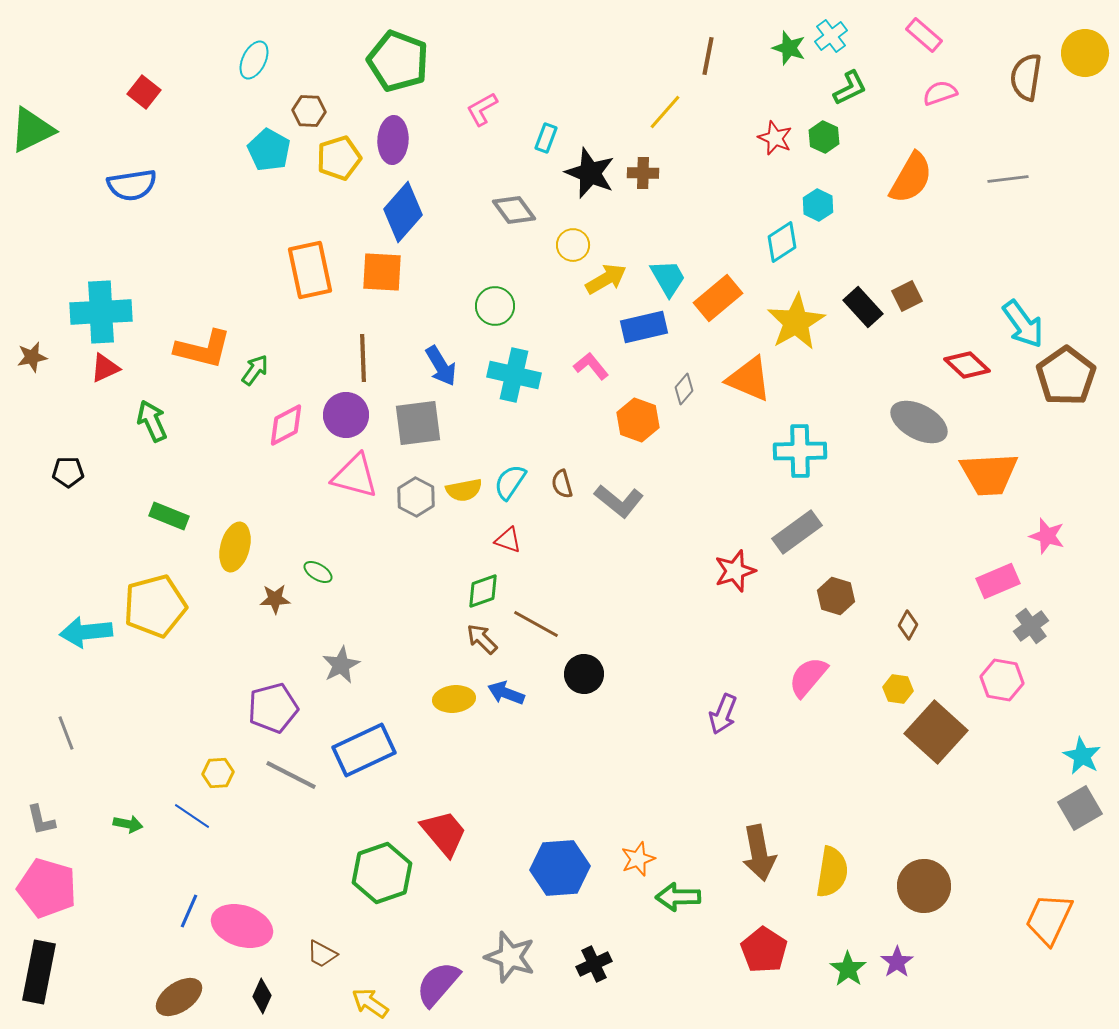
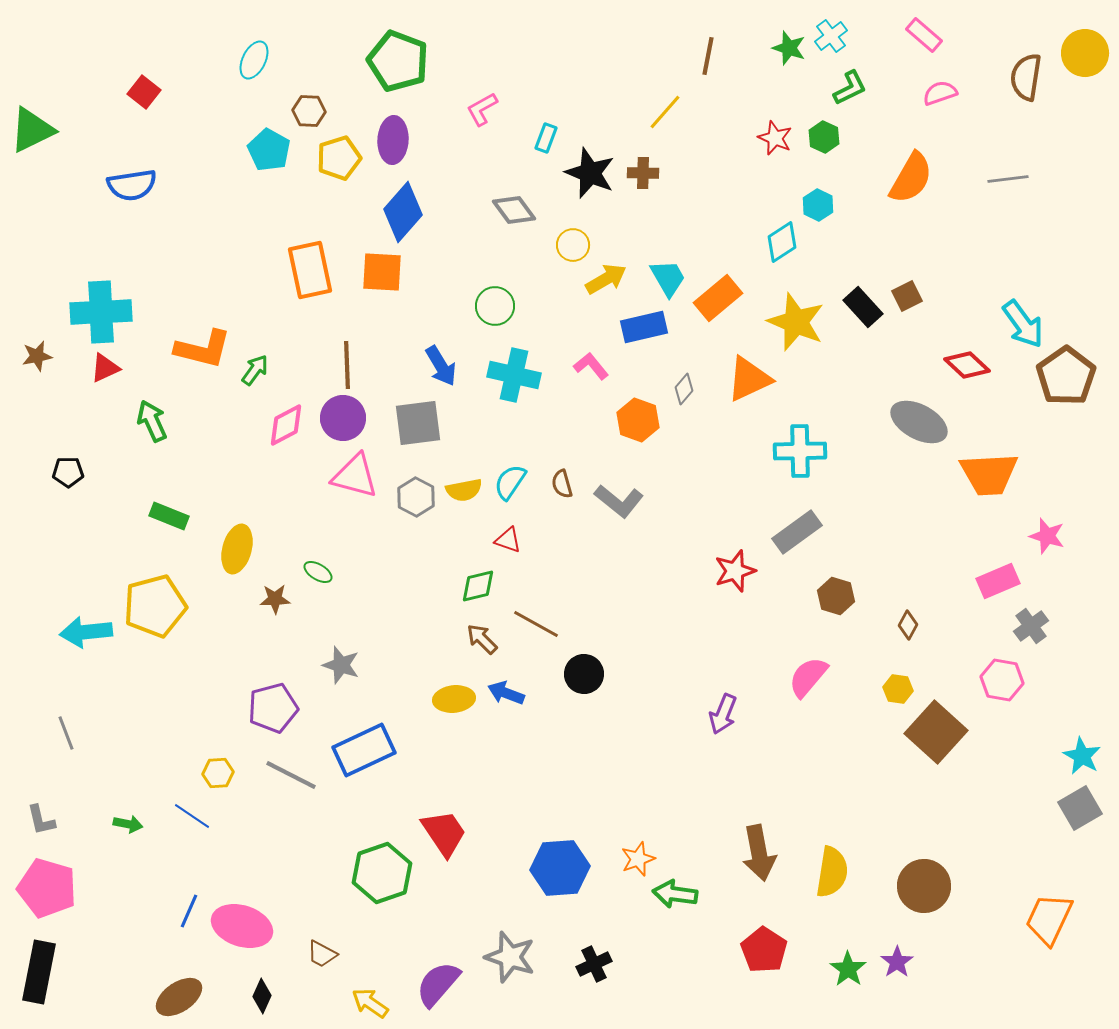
yellow star at (796, 322): rotated 20 degrees counterclockwise
brown star at (32, 357): moved 5 px right, 1 px up
brown line at (363, 358): moved 16 px left, 7 px down
orange triangle at (749, 379): rotated 48 degrees counterclockwise
purple circle at (346, 415): moved 3 px left, 3 px down
yellow ellipse at (235, 547): moved 2 px right, 2 px down
green diamond at (483, 591): moved 5 px left, 5 px up; rotated 6 degrees clockwise
gray star at (341, 665): rotated 27 degrees counterclockwise
red trapezoid at (444, 833): rotated 6 degrees clockwise
green arrow at (678, 897): moved 3 px left, 3 px up; rotated 9 degrees clockwise
